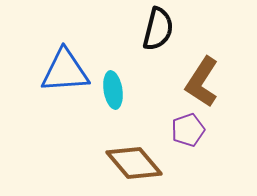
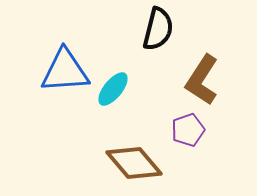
brown L-shape: moved 2 px up
cyan ellipse: moved 1 px up; rotated 48 degrees clockwise
